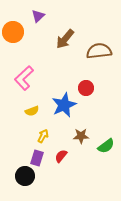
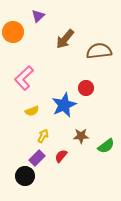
purple rectangle: rotated 28 degrees clockwise
